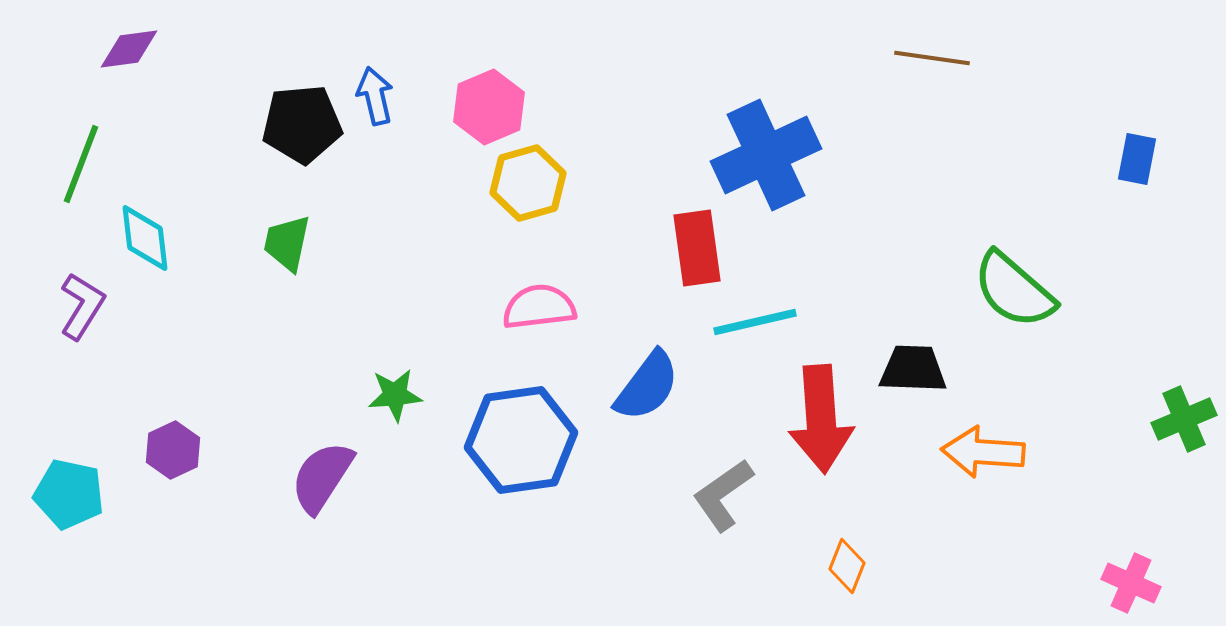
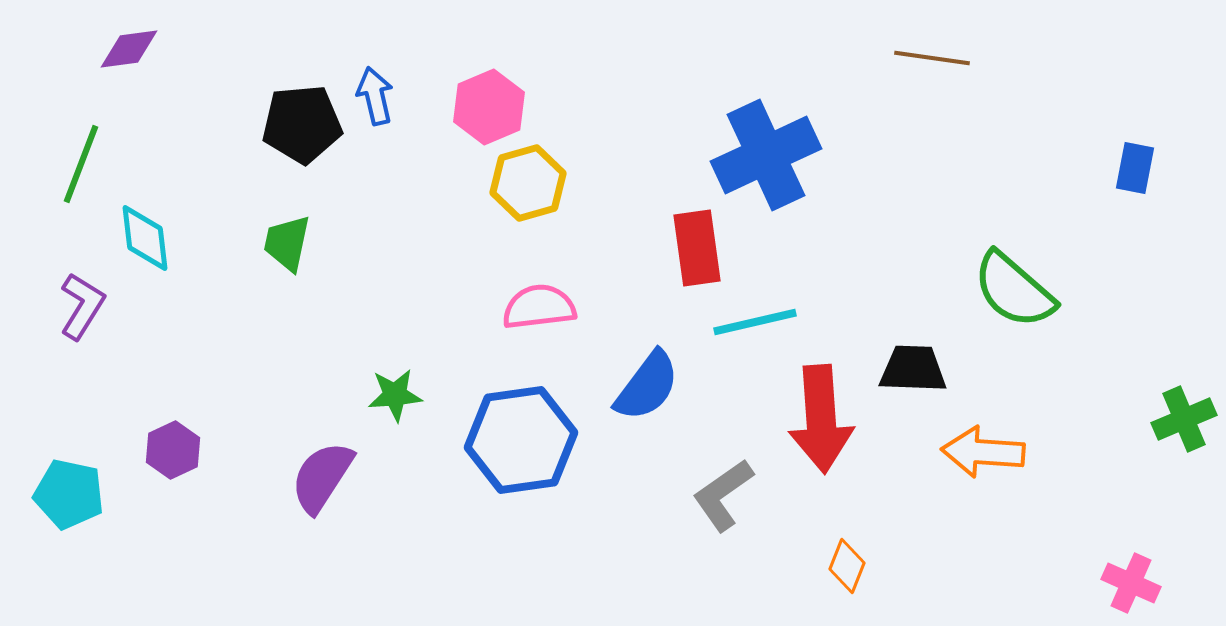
blue rectangle: moved 2 px left, 9 px down
